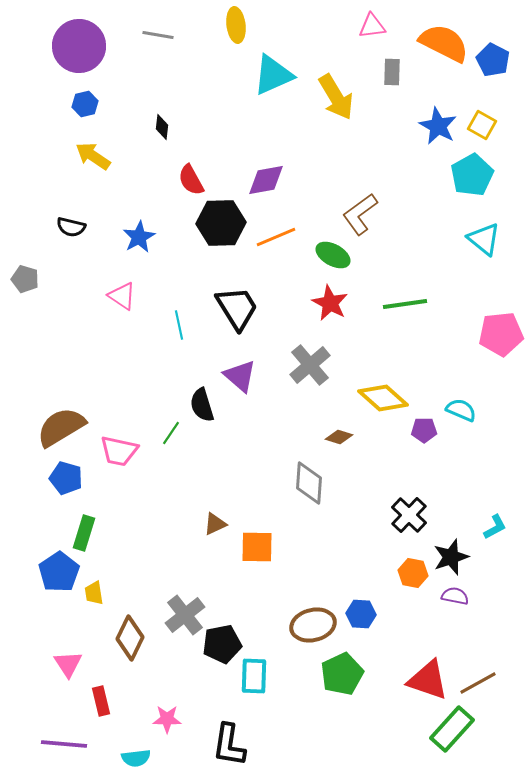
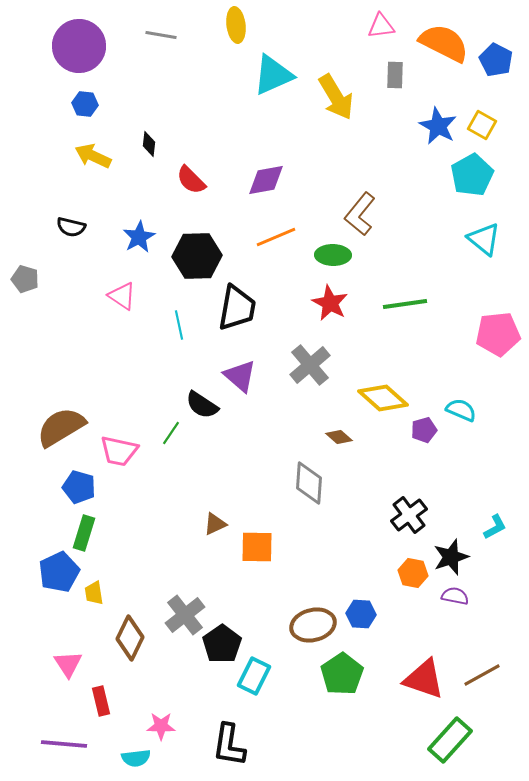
pink triangle at (372, 26): moved 9 px right
gray line at (158, 35): moved 3 px right
blue pentagon at (493, 60): moved 3 px right
gray rectangle at (392, 72): moved 3 px right, 3 px down
blue hexagon at (85, 104): rotated 20 degrees clockwise
black diamond at (162, 127): moved 13 px left, 17 px down
yellow arrow at (93, 156): rotated 9 degrees counterclockwise
red semicircle at (191, 180): rotated 16 degrees counterclockwise
brown L-shape at (360, 214): rotated 15 degrees counterclockwise
black hexagon at (221, 223): moved 24 px left, 33 px down
green ellipse at (333, 255): rotated 28 degrees counterclockwise
black trapezoid at (237, 308): rotated 42 degrees clockwise
pink pentagon at (501, 334): moved 3 px left
black semicircle at (202, 405): rotated 40 degrees counterclockwise
purple pentagon at (424, 430): rotated 15 degrees counterclockwise
brown diamond at (339, 437): rotated 24 degrees clockwise
blue pentagon at (66, 478): moved 13 px right, 9 px down
black cross at (409, 515): rotated 9 degrees clockwise
blue pentagon at (59, 572): rotated 9 degrees clockwise
black pentagon at (222, 644): rotated 24 degrees counterclockwise
green pentagon at (342, 674): rotated 9 degrees counterclockwise
cyan rectangle at (254, 676): rotated 24 degrees clockwise
red triangle at (428, 680): moved 4 px left, 1 px up
brown line at (478, 683): moved 4 px right, 8 px up
pink star at (167, 719): moved 6 px left, 7 px down
green rectangle at (452, 729): moved 2 px left, 11 px down
